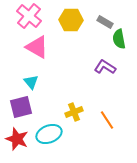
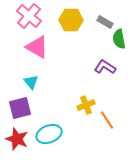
purple square: moved 1 px left, 1 px down
yellow cross: moved 12 px right, 7 px up
